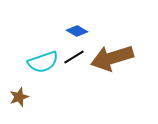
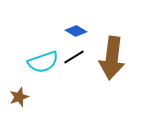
blue diamond: moved 1 px left
brown arrow: rotated 66 degrees counterclockwise
